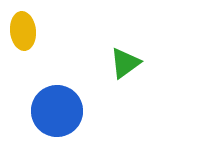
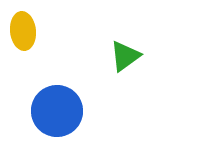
green triangle: moved 7 px up
